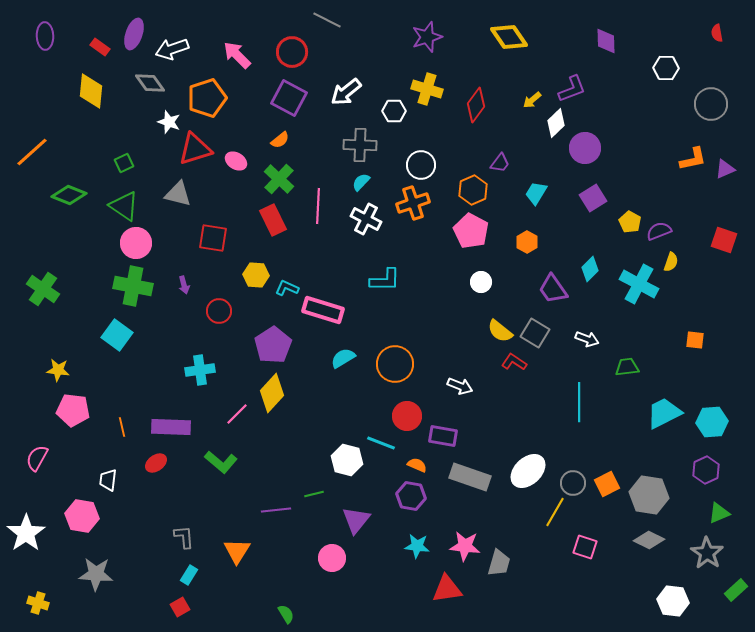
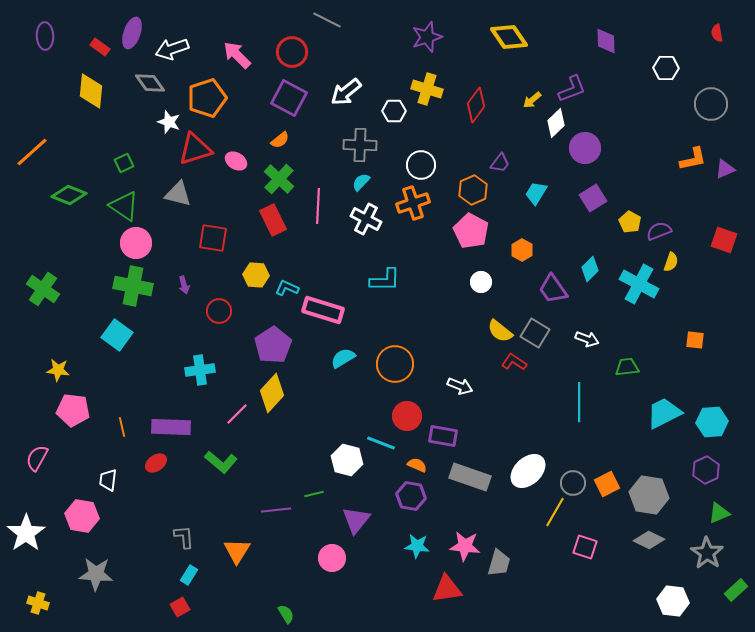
purple ellipse at (134, 34): moved 2 px left, 1 px up
orange hexagon at (527, 242): moved 5 px left, 8 px down
